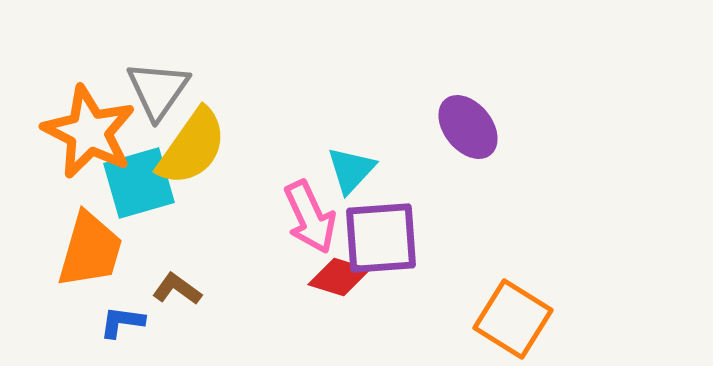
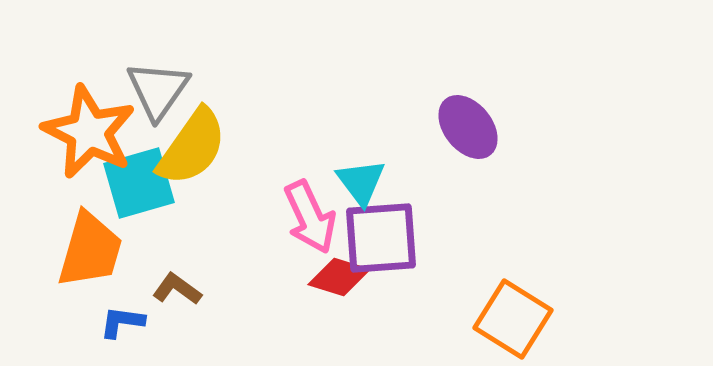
cyan triangle: moved 10 px right, 12 px down; rotated 20 degrees counterclockwise
